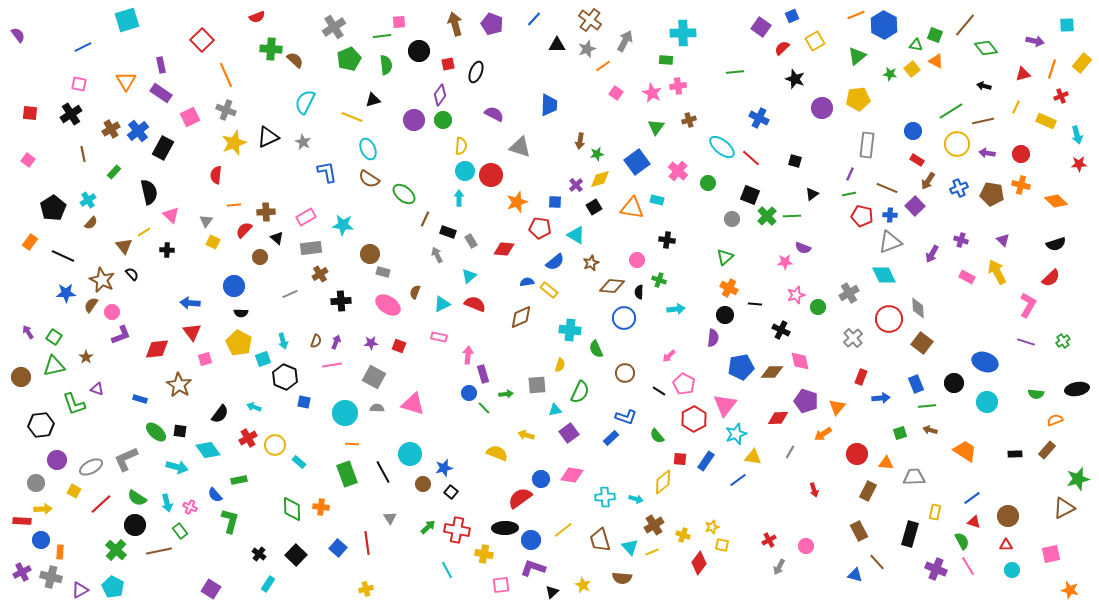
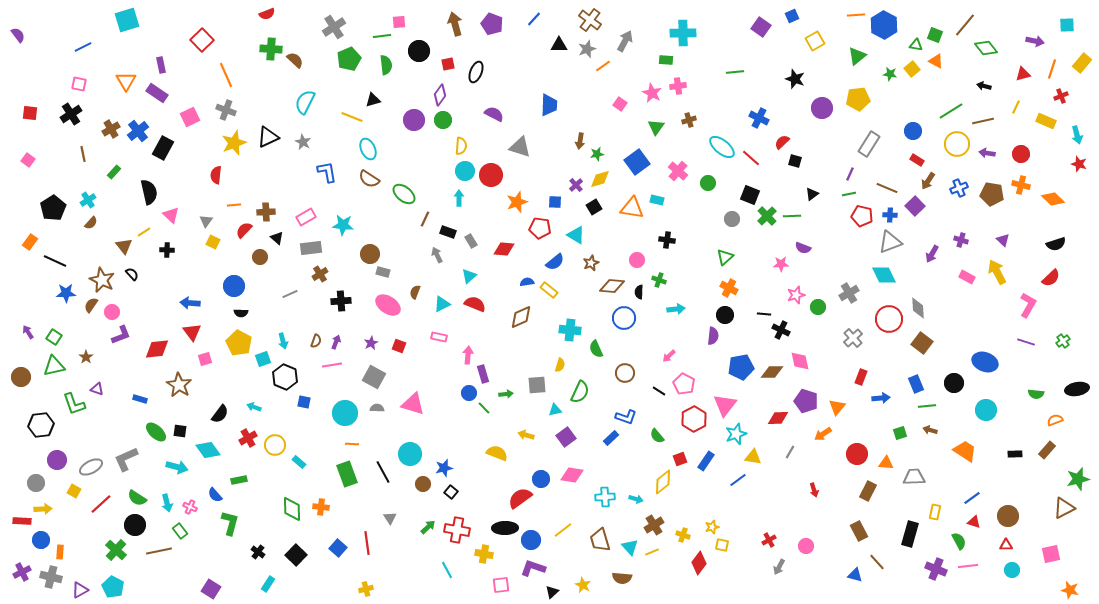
orange line at (856, 15): rotated 18 degrees clockwise
red semicircle at (257, 17): moved 10 px right, 3 px up
black triangle at (557, 45): moved 2 px right
red semicircle at (782, 48): moved 94 px down
purple rectangle at (161, 93): moved 4 px left
pink square at (616, 93): moved 4 px right, 11 px down
gray rectangle at (867, 145): moved 2 px right, 1 px up; rotated 25 degrees clockwise
red star at (1079, 164): rotated 21 degrees clockwise
orange diamond at (1056, 201): moved 3 px left, 2 px up
black line at (63, 256): moved 8 px left, 5 px down
pink star at (785, 262): moved 4 px left, 2 px down
black line at (755, 304): moved 9 px right, 10 px down
purple semicircle at (713, 338): moved 2 px up
purple star at (371, 343): rotated 24 degrees counterclockwise
cyan circle at (987, 402): moved 1 px left, 8 px down
purple square at (569, 433): moved 3 px left, 4 px down
red square at (680, 459): rotated 24 degrees counterclockwise
green L-shape at (230, 521): moved 2 px down
green semicircle at (962, 541): moved 3 px left
black cross at (259, 554): moved 1 px left, 2 px up
pink line at (968, 566): rotated 66 degrees counterclockwise
